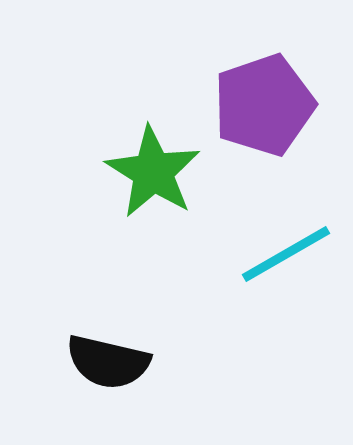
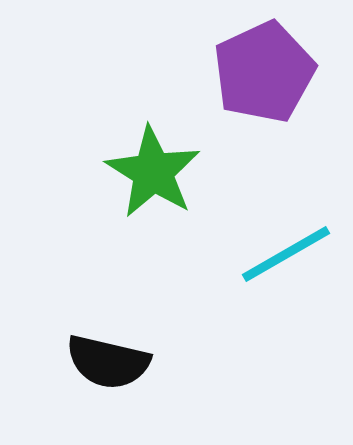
purple pentagon: moved 33 px up; rotated 6 degrees counterclockwise
